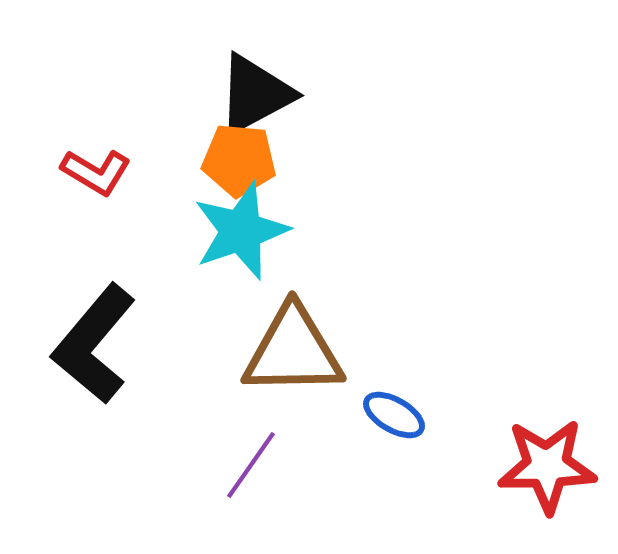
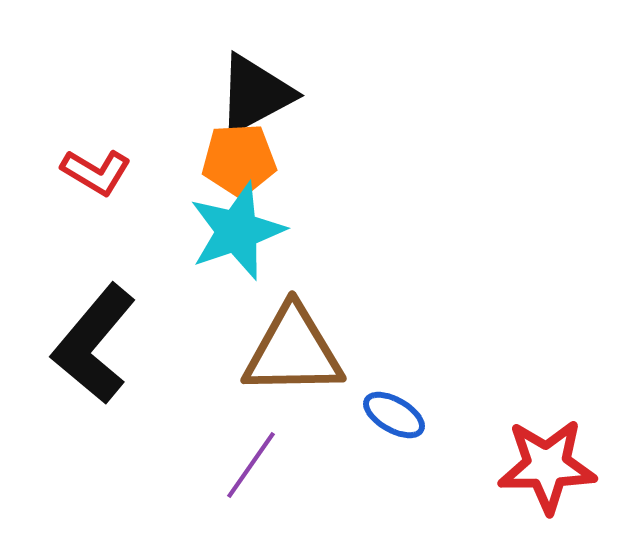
orange pentagon: rotated 8 degrees counterclockwise
cyan star: moved 4 px left
